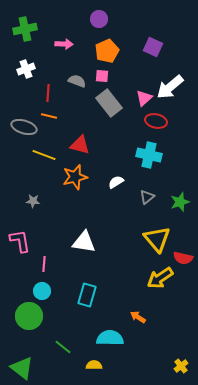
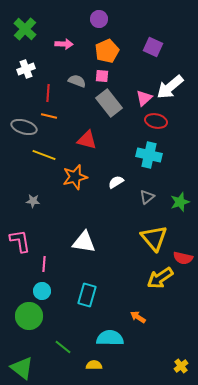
green cross: rotated 35 degrees counterclockwise
red triangle: moved 7 px right, 5 px up
yellow triangle: moved 3 px left, 1 px up
